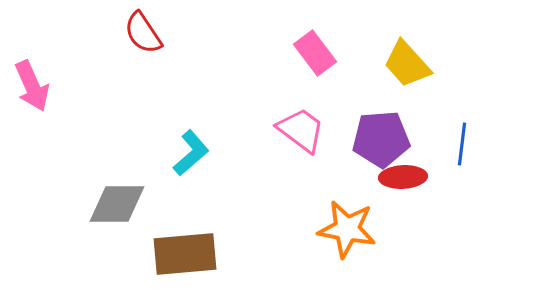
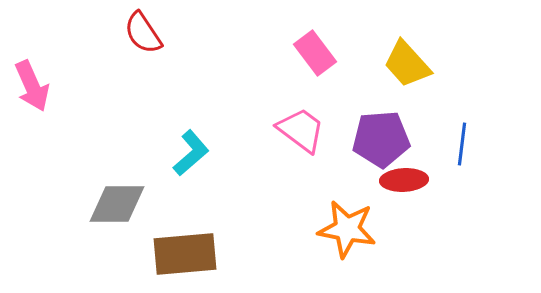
red ellipse: moved 1 px right, 3 px down
